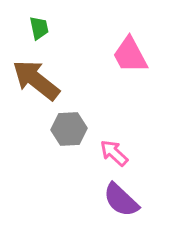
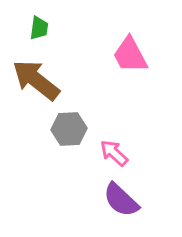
green trapezoid: rotated 20 degrees clockwise
